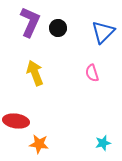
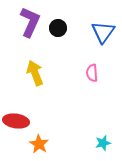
blue triangle: rotated 10 degrees counterclockwise
pink semicircle: rotated 12 degrees clockwise
orange star: rotated 24 degrees clockwise
